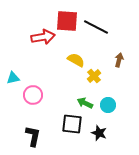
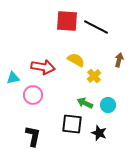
red arrow: moved 30 px down; rotated 20 degrees clockwise
